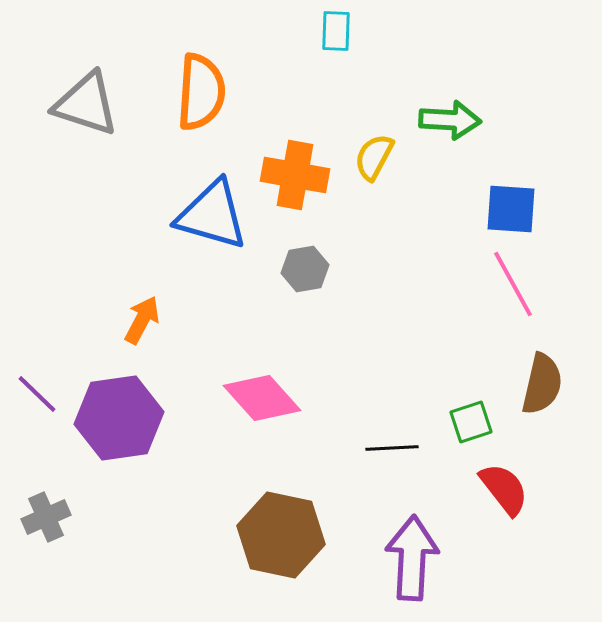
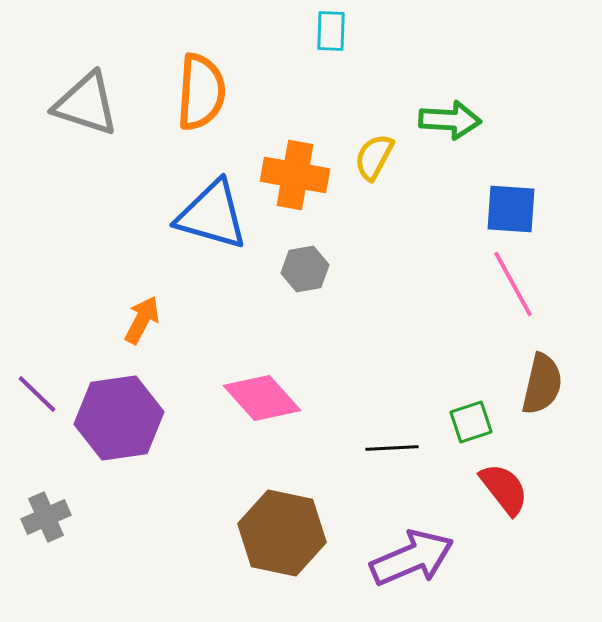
cyan rectangle: moved 5 px left
brown hexagon: moved 1 px right, 2 px up
purple arrow: rotated 64 degrees clockwise
